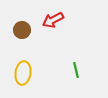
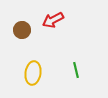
yellow ellipse: moved 10 px right
